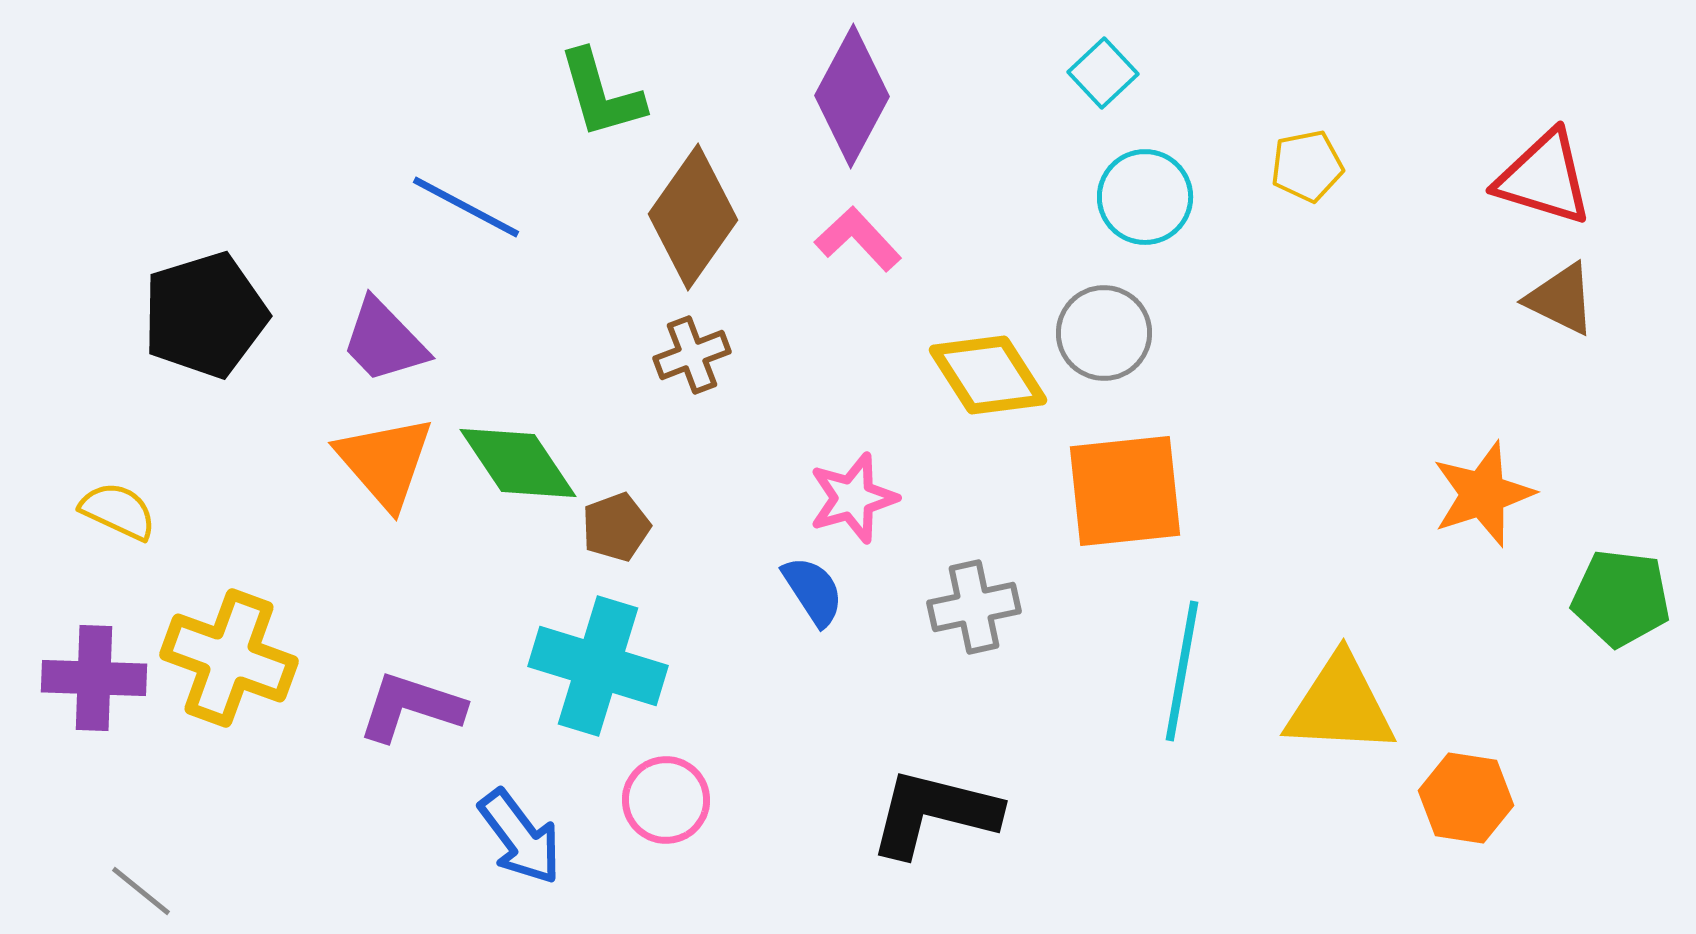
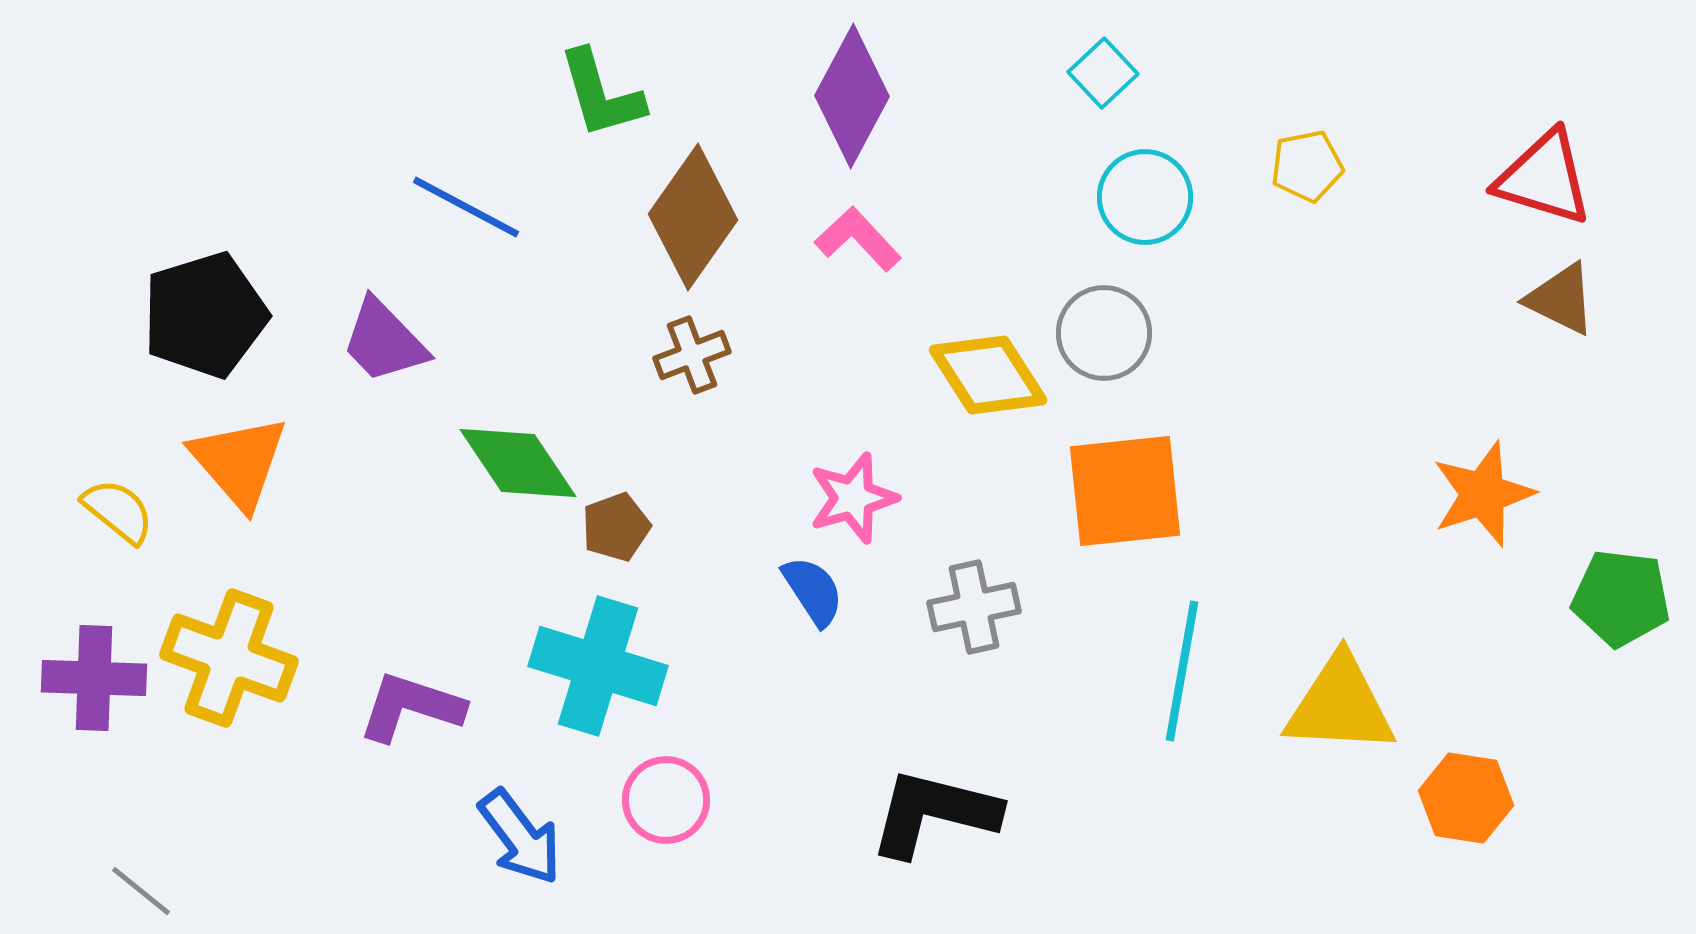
orange triangle: moved 146 px left
yellow semicircle: rotated 14 degrees clockwise
